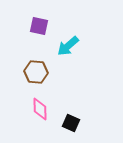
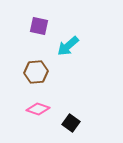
brown hexagon: rotated 10 degrees counterclockwise
pink diamond: moved 2 px left; rotated 70 degrees counterclockwise
black square: rotated 12 degrees clockwise
